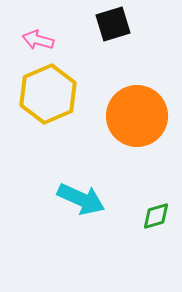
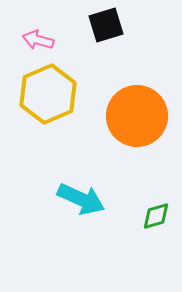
black square: moved 7 px left, 1 px down
